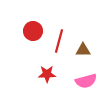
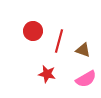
brown triangle: rotated 21 degrees clockwise
red star: rotated 12 degrees clockwise
pink semicircle: moved 2 px up; rotated 15 degrees counterclockwise
